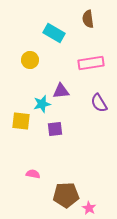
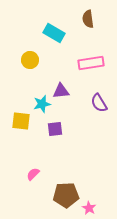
pink semicircle: rotated 56 degrees counterclockwise
